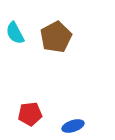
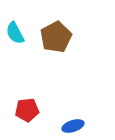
red pentagon: moved 3 px left, 4 px up
